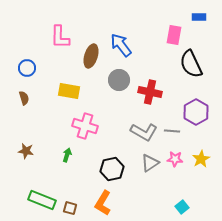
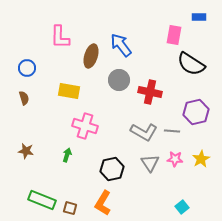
black semicircle: rotated 32 degrees counterclockwise
purple hexagon: rotated 15 degrees clockwise
gray triangle: rotated 30 degrees counterclockwise
